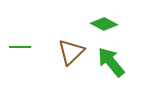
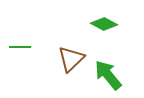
brown triangle: moved 7 px down
green arrow: moved 3 px left, 13 px down
